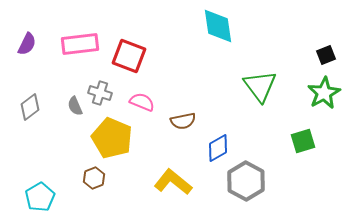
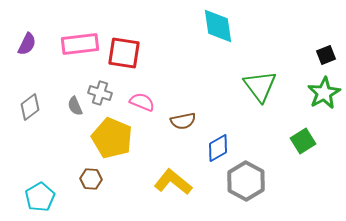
red square: moved 5 px left, 3 px up; rotated 12 degrees counterclockwise
green square: rotated 15 degrees counterclockwise
brown hexagon: moved 3 px left, 1 px down; rotated 25 degrees clockwise
